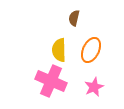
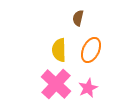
brown semicircle: moved 4 px right
pink cross: moved 5 px right, 3 px down; rotated 20 degrees clockwise
pink star: moved 6 px left, 1 px down
